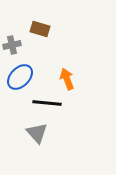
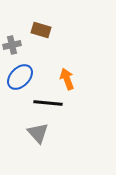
brown rectangle: moved 1 px right, 1 px down
black line: moved 1 px right
gray triangle: moved 1 px right
